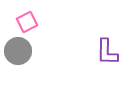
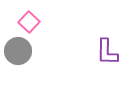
pink square: moved 2 px right; rotated 20 degrees counterclockwise
